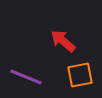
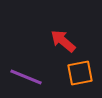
orange square: moved 2 px up
